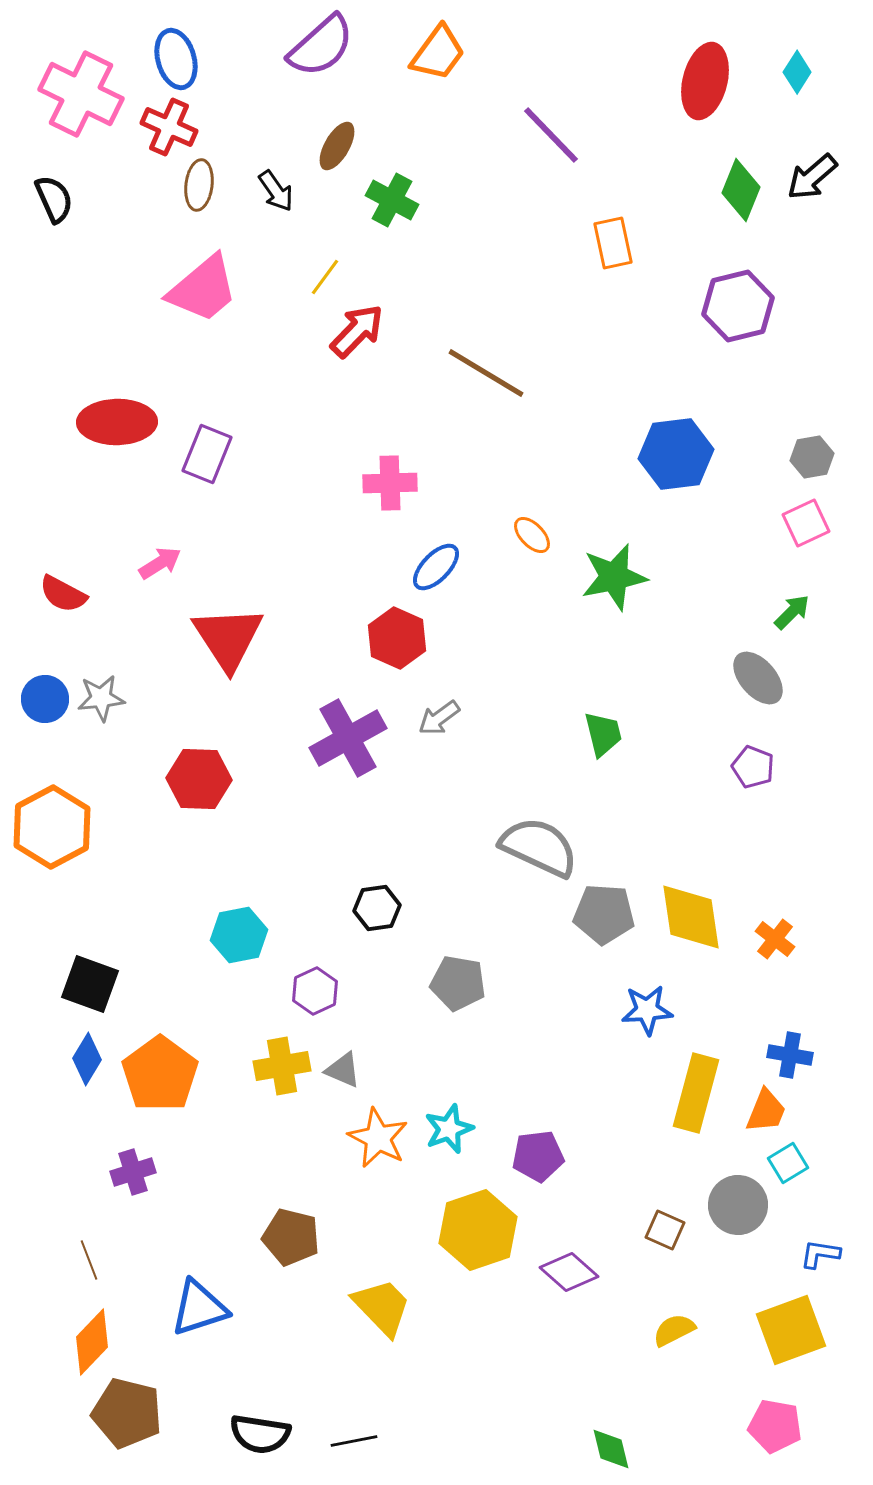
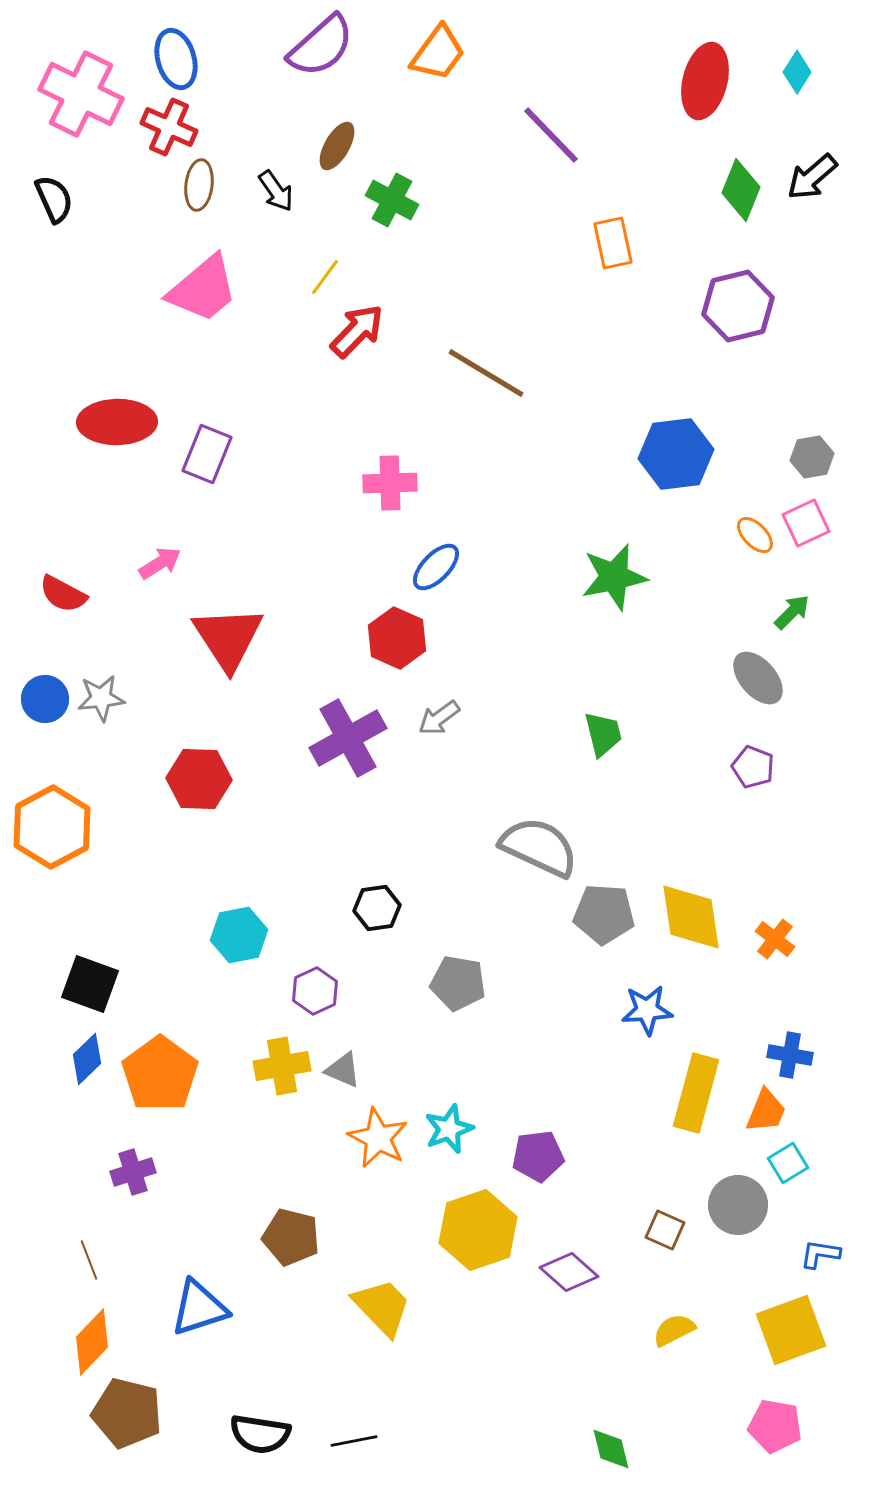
orange ellipse at (532, 535): moved 223 px right
blue diamond at (87, 1059): rotated 15 degrees clockwise
